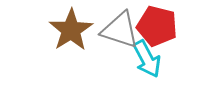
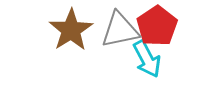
red pentagon: rotated 24 degrees clockwise
gray triangle: rotated 30 degrees counterclockwise
